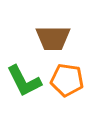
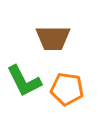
orange pentagon: moved 9 px down
